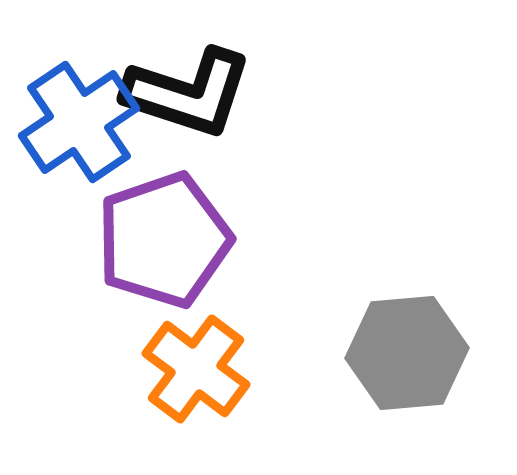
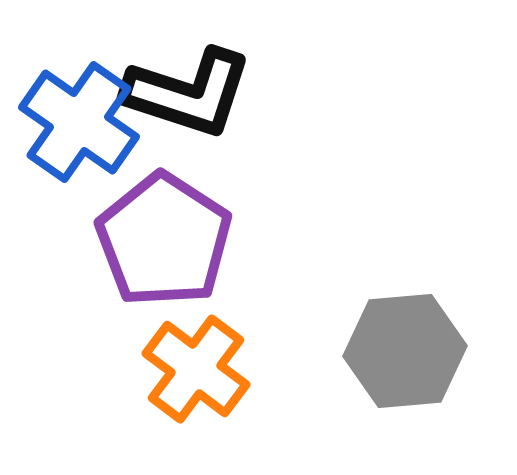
blue cross: rotated 21 degrees counterclockwise
purple pentagon: rotated 20 degrees counterclockwise
gray hexagon: moved 2 px left, 2 px up
